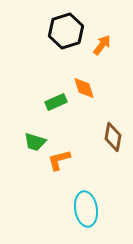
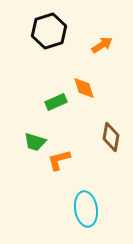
black hexagon: moved 17 px left
orange arrow: rotated 20 degrees clockwise
brown diamond: moved 2 px left
